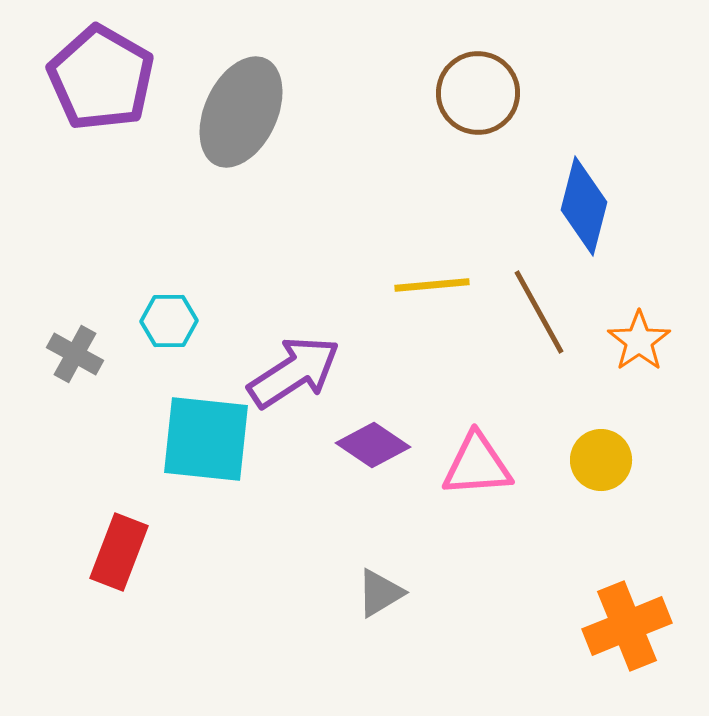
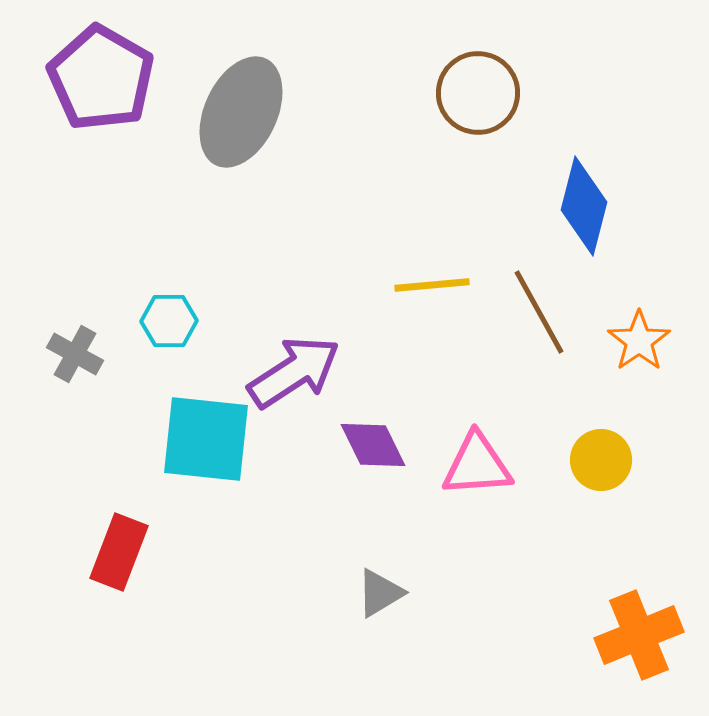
purple diamond: rotated 30 degrees clockwise
orange cross: moved 12 px right, 9 px down
